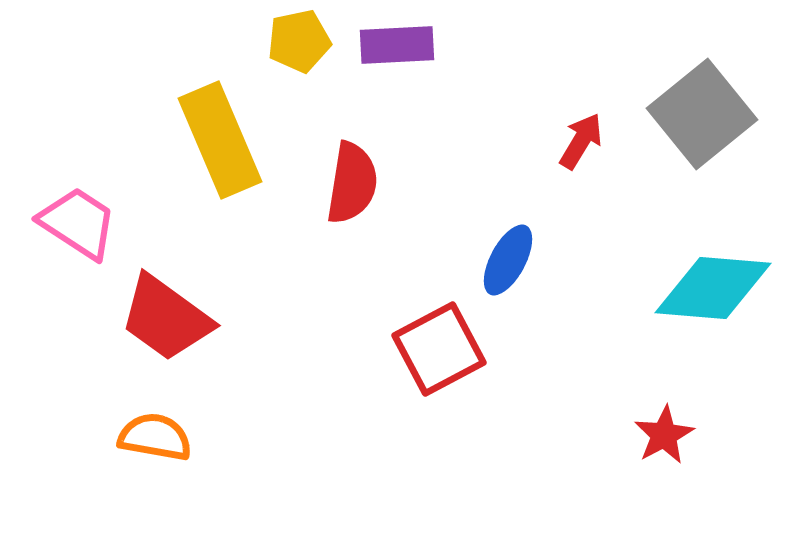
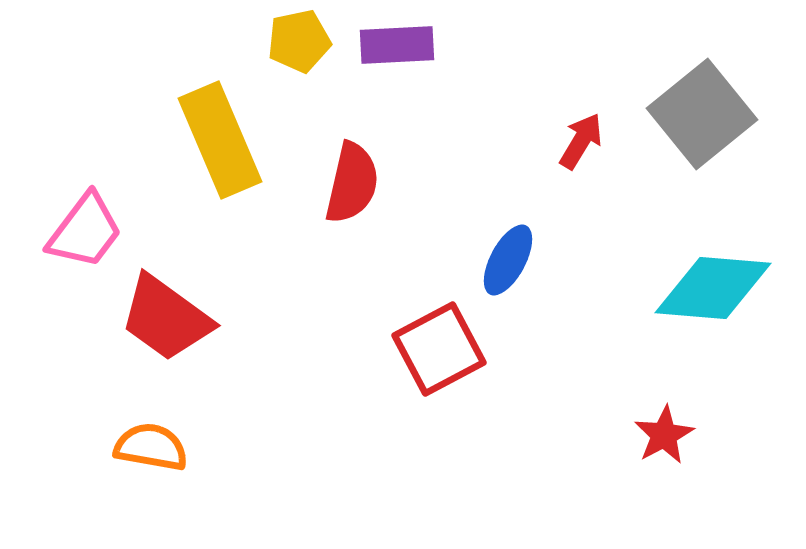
red semicircle: rotated 4 degrees clockwise
pink trapezoid: moved 7 px right, 8 px down; rotated 94 degrees clockwise
orange semicircle: moved 4 px left, 10 px down
